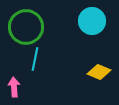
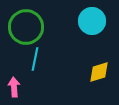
yellow diamond: rotated 40 degrees counterclockwise
